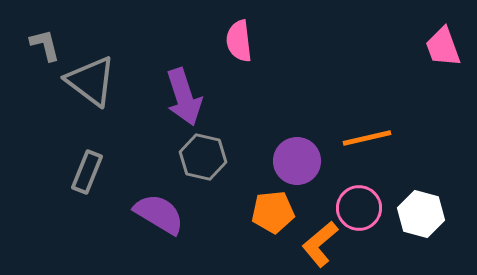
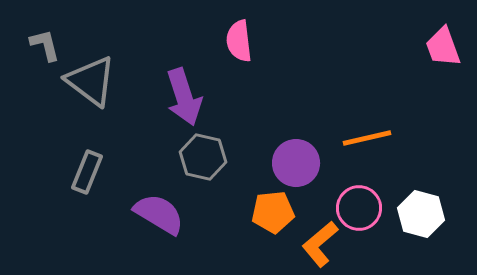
purple circle: moved 1 px left, 2 px down
